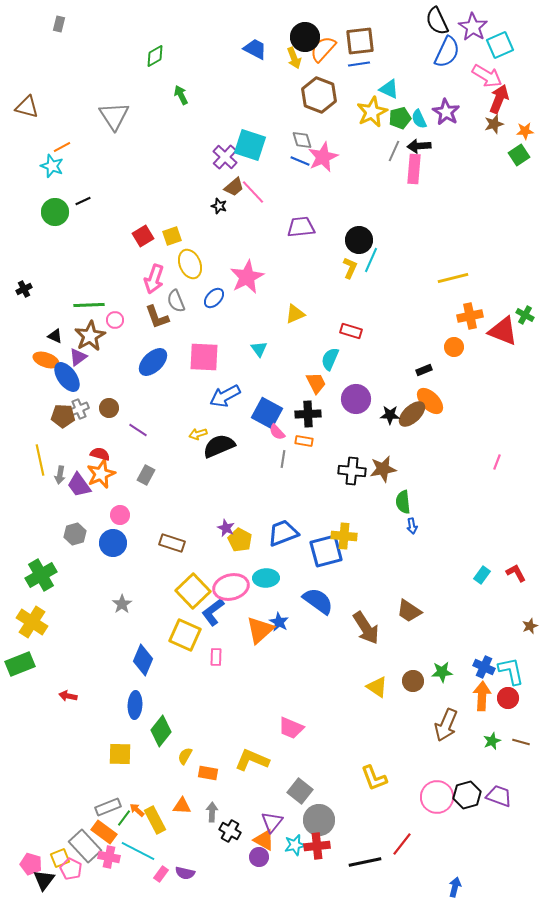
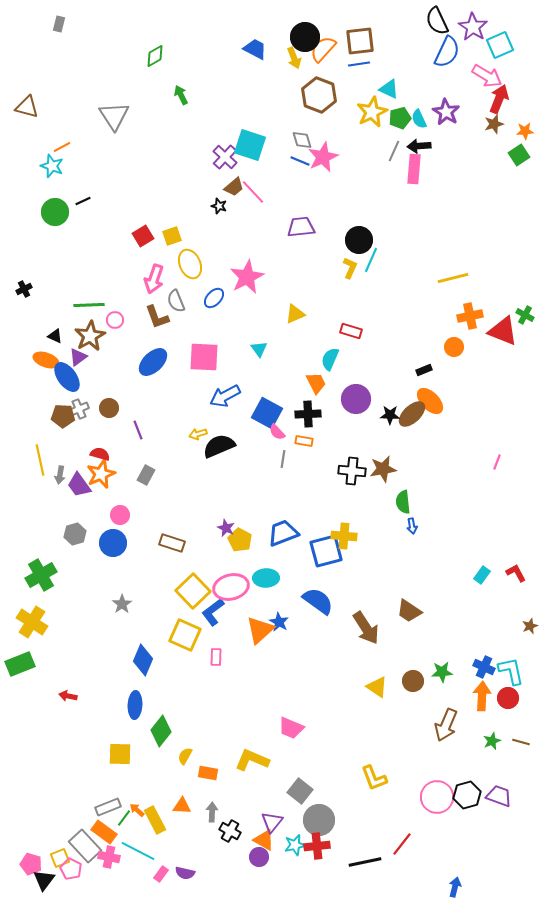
purple line at (138, 430): rotated 36 degrees clockwise
